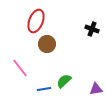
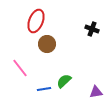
purple triangle: moved 3 px down
